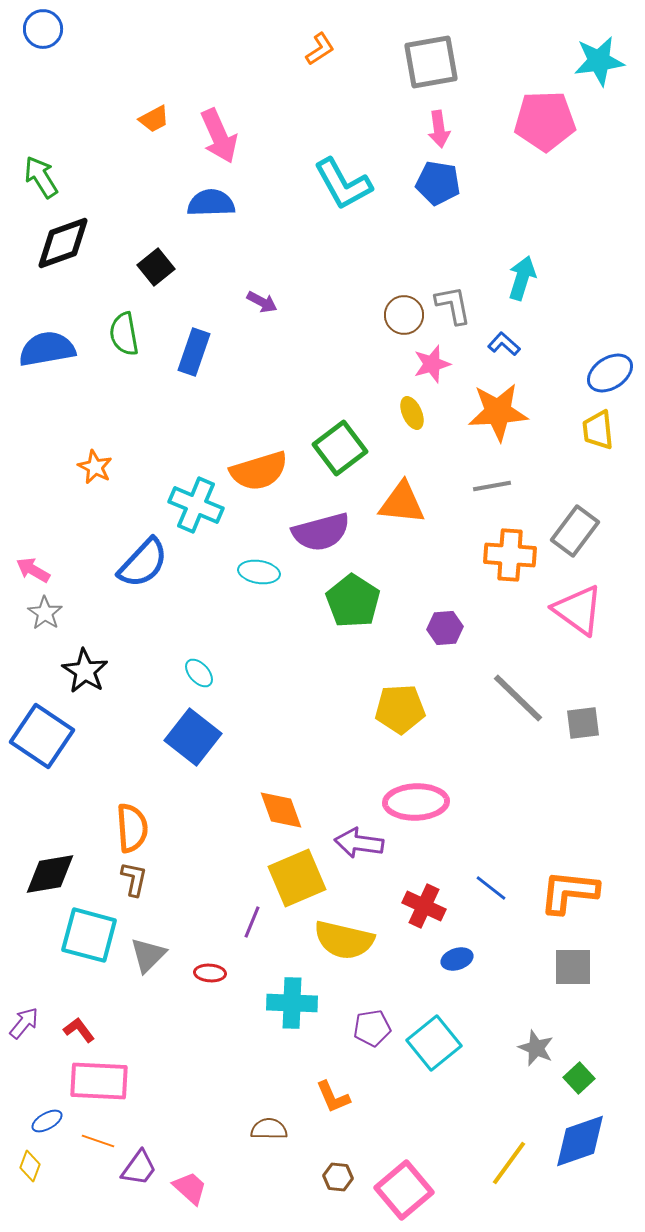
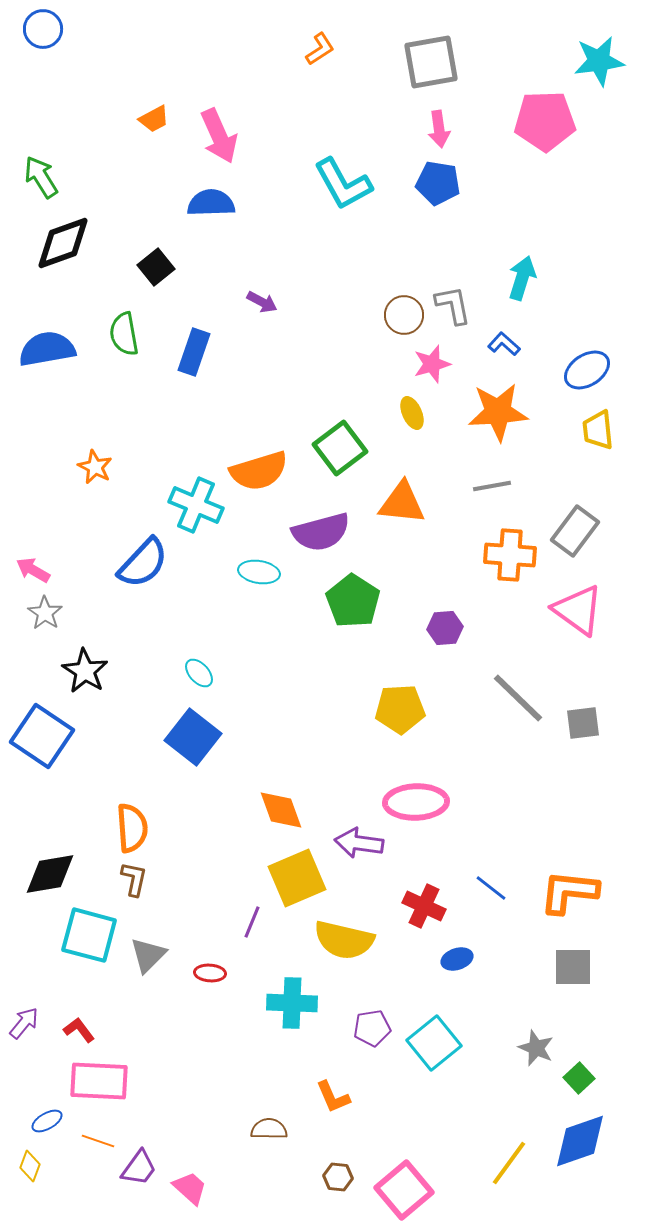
blue ellipse at (610, 373): moved 23 px left, 3 px up
